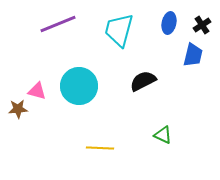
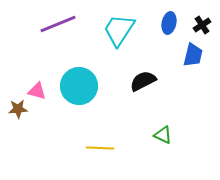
cyan trapezoid: rotated 18 degrees clockwise
